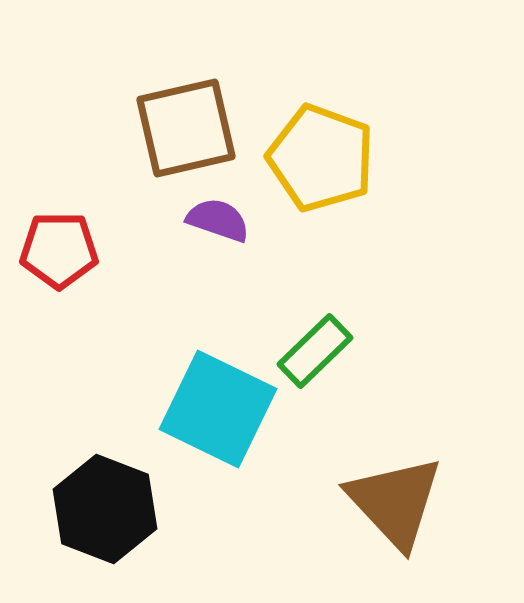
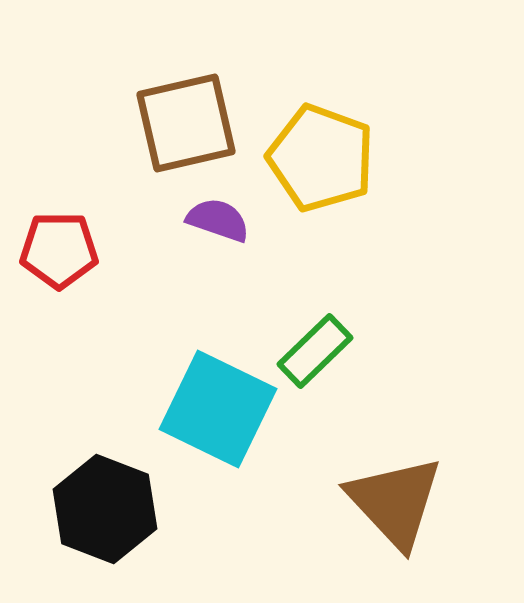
brown square: moved 5 px up
